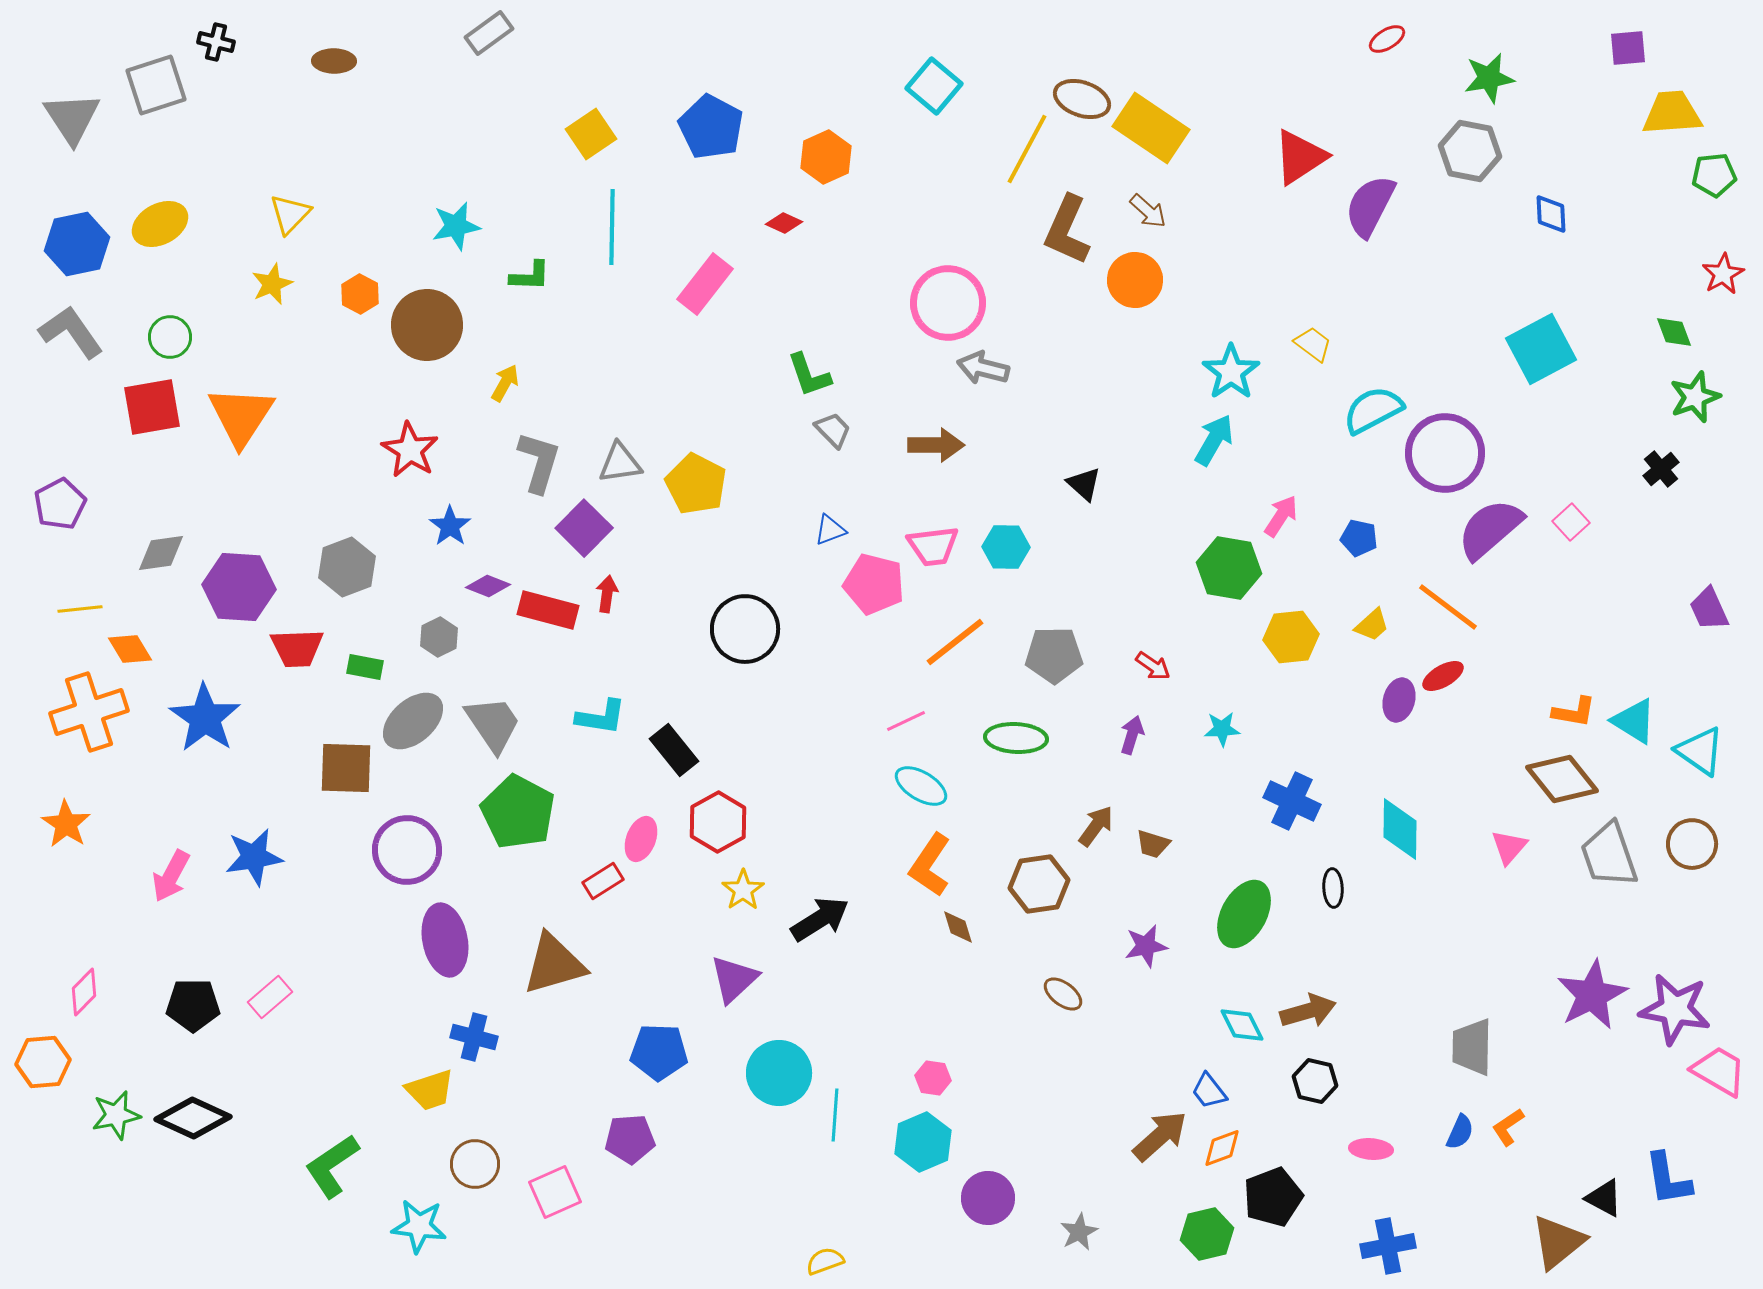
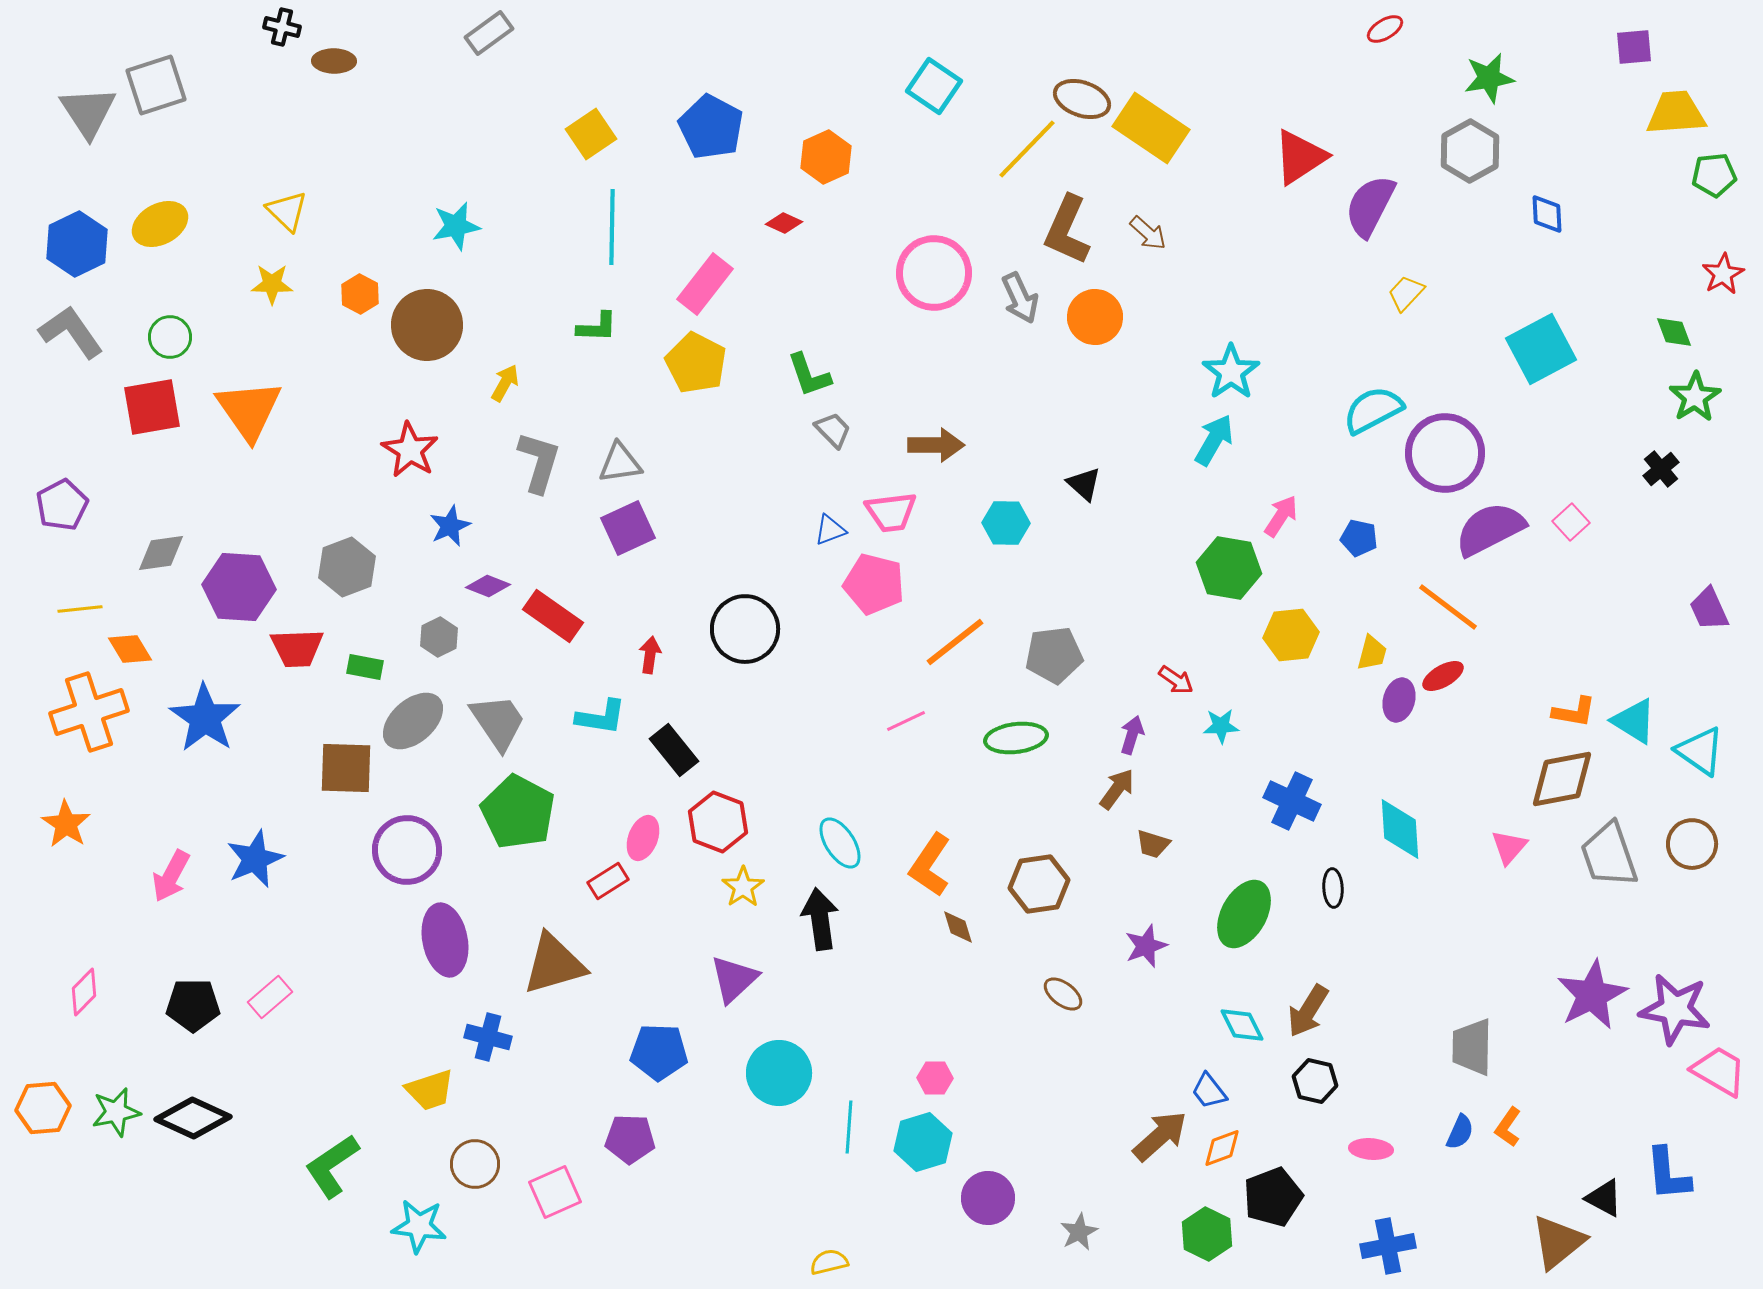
red ellipse at (1387, 39): moved 2 px left, 10 px up
black cross at (216, 42): moved 66 px right, 15 px up
purple square at (1628, 48): moved 6 px right, 1 px up
cyan square at (934, 86): rotated 6 degrees counterclockwise
yellow trapezoid at (1672, 113): moved 4 px right
gray triangle at (72, 118): moved 16 px right, 6 px up
yellow line at (1027, 149): rotated 16 degrees clockwise
gray hexagon at (1470, 151): rotated 20 degrees clockwise
brown arrow at (1148, 211): moved 22 px down
yellow triangle at (290, 214): moved 3 px left, 3 px up; rotated 30 degrees counterclockwise
blue diamond at (1551, 214): moved 4 px left
blue hexagon at (77, 244): rotated 14 degrees counterclockwise
green L-shape at (530, 276): moved 67 px right, 51 px down
orange circle at (1135, 280): moved 40 px left, 37 px down
yellow star at (272, 284): rotated 24 degrees clockwise
pink circle at (948, 303): moved 14 px left, 30 px up
yellow trapezoid at (1313, 344): moved 93 px right, 51 px up; rotated 84 degrees counterclockwise
gray arrow at (983, 368): moved 37 px right, 70 px up; rotated 129 degrees counterclockwise
green star at (1695, 397): rotated 12 degrees counterclockwise
orange triangle at (241, 416): moved 8 px right, 6 px up; rotated 8 degrees counterclockwise
yellow pentagon at (696, 484): moved 121 px up
purple pentagon at (60, 504): moved 2 px right, 1 px down
blue star at (450, 526): rotated 12 degrees clockwise
purple square at (584, 528): moved 44 px right; rotated 20 degrees clockwise
purple semicircle at (1490, 529): rotated 14 degrees clockwise
pink trapezoid at (933, 546): moved 42 px left, 34 px up
cyan hexagon at (1006, 547): moved 24 px up
red arrow at (607, 594): moved 43 px right, 61 px down
red rectangle at (548, 610): moved 5 px right, 6 px down; rotated 20 degrees clockwise
yellow trapezoid at (1372, 625): moved 28 px down; rotated 33 degrees counterclockwise
yellow hexagon at (1291, 637): moved 2 px up
gray pentagon at (1054, 655): rotated 6 degrees counterclockwise
red arrow at (1153, 666): moved 23 px right, 14 px down
gray trapezoid at (493, 724): moved 5 px right, 2 px up
cyan star at (1222, 729): moved 1 px left, 3 px up
green ellipse at (1016, 738): rotated 10 degrees counterclockwise
brown diamond at (1562, 779): rotated 62 degrees counterclockwise
cyan ellipse at (921, 786): moved 81 px left, 57 px down; rotated 26 degrees clockwise
red hexagon at (718, 822): rotated 10 degrees counterclockwise
brown arrow at (1096, 826): moved 21 px right, 37 px up
cyan diamond at (1400, 829): rotated 4 degrees counterclockwise
pink ellipse at (641, 839): moved 2 px right, 1 px up
blue star at (254, 857): moved 1 px right, 2 px down; rotated 14 degrees counterclockwise
red rectangle at (603, 881): moved 5 px right
yellow star at (743, 890): moved 3 px up
black arrow at (820, 919): rotated 66 degrees counterclockwise
purple star at (1146, 946): rotated 9 degrees counterclockwise
brown arrow at (1308, 1011): rotated 138 degrees clockwise
blue cross at (474, 1037): moved 14 px right
orange hexagon at (43, 1062): moved 46 px down
pink hexagon at (933, 1078): moved 2 px right; rotated 8 degrees counterclockwise
green star at (116, 1115): moved 3 px up
cyan line at (835, 1115): moved 14 px right, 12 px down
orange L-shape at (1508, 1127): rotated 21 degrees counterclockwise
purple pentagon at (630, 1139): rotated 6 degrees clockwise
cyan hexagon at (923, 1142): rotated 6 degrees clockwise
blue L-shape at (1668, 1179): moved 5 px up; rotated 4 degrees clockwise
green hexagon at (1207, 1234): rotated 21 degrees counterclockwise
yellow semicircle at (825, 1261): moved 4 px right, 1 px down; rotated 6 degrees clockwise
